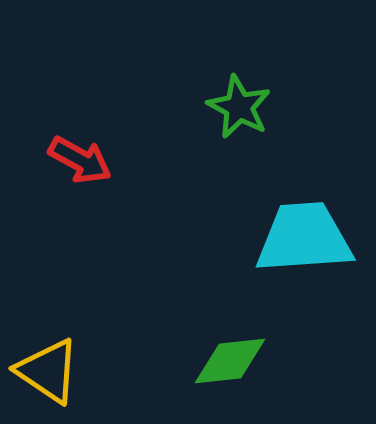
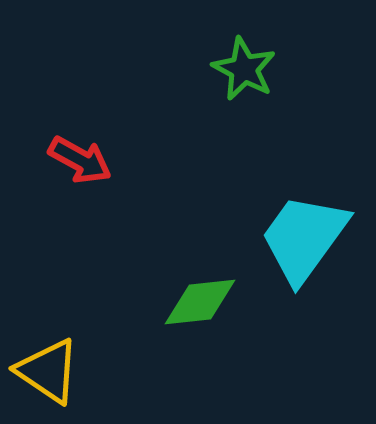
green star: moved 5 px right, 38 px up
cyan trapezoid: rotated 50 degrees counterclockwise
green diamond: moved 30 px left, 59 px up
